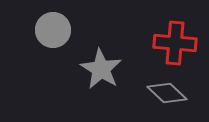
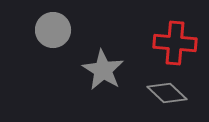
gray star: moved 2 px right, 1 px down
